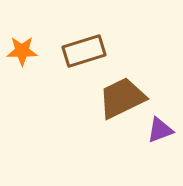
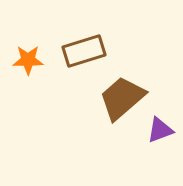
orange star: moved 6 px right, 9 px down
brown trapezoid: rotated 15 degrees counterclockwise
